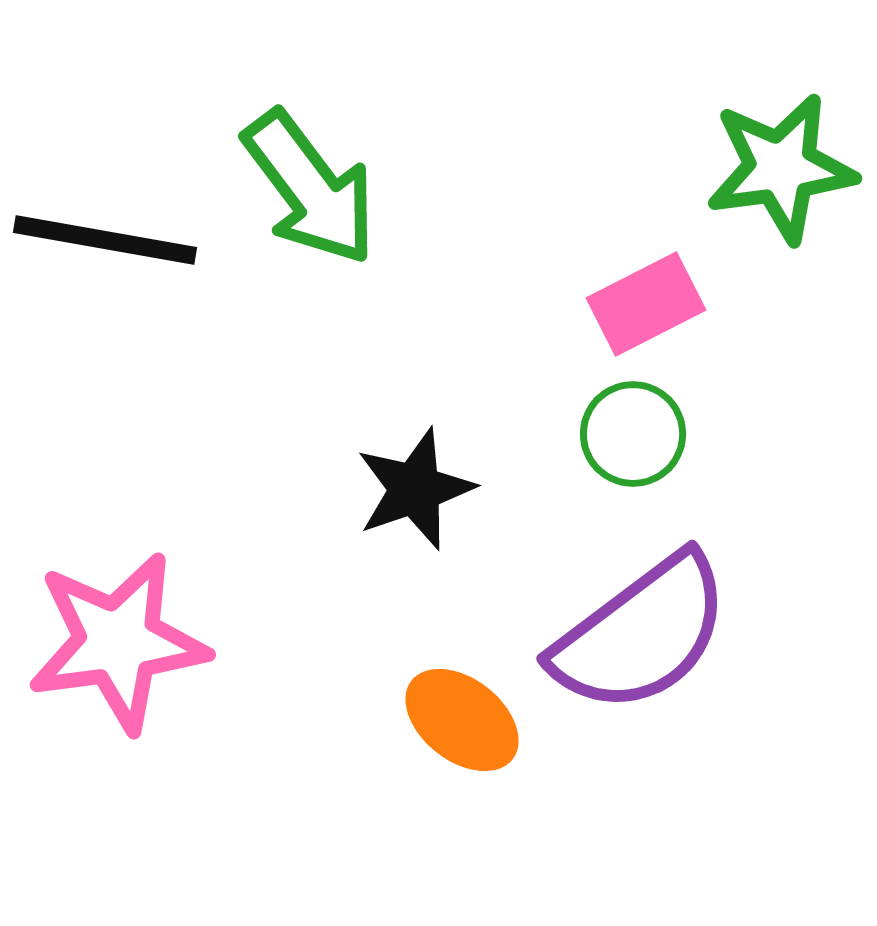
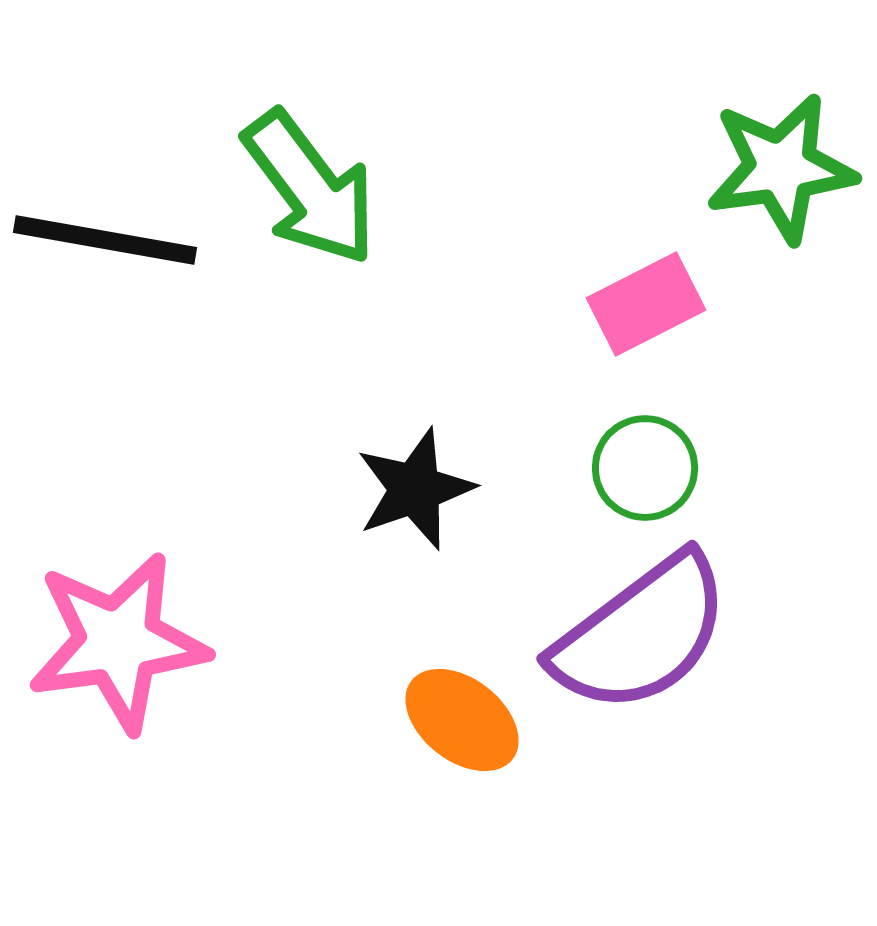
green circle: moved 12 px right, 34 px down
